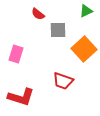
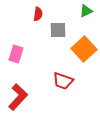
red semicircle: rotated 120 degrees counterclockwise
red L-shape: moved 3 px left; rotated 64 degrees counterclockwise
